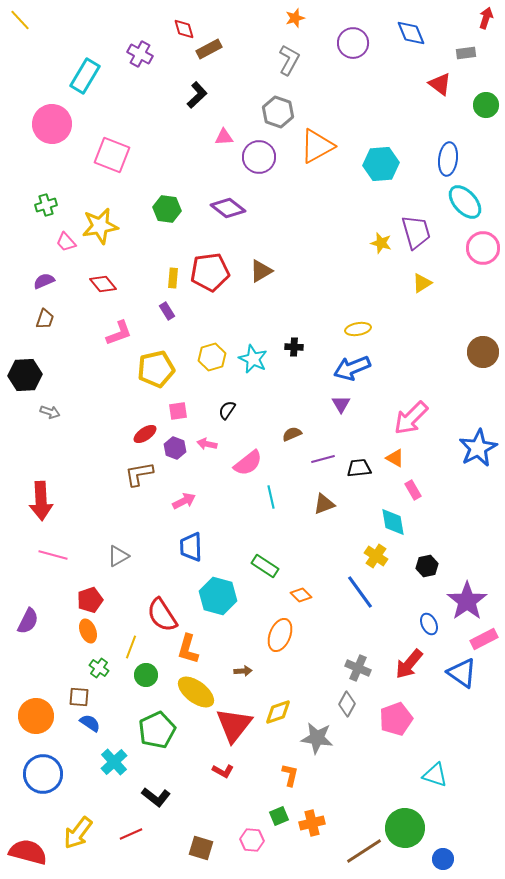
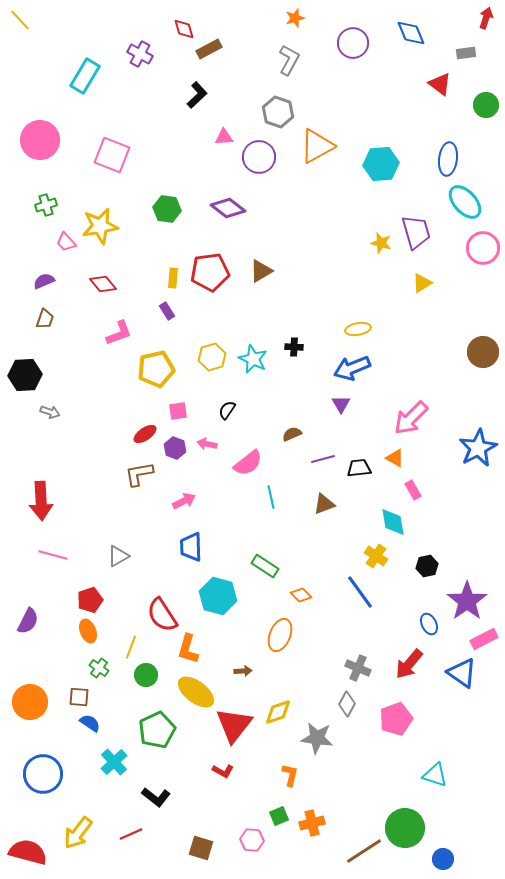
pink circle at (52, 124): moved 12 px left, 16 px down
orange circle at (36, 716): moved 6 px left, 14 px up
